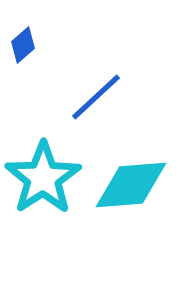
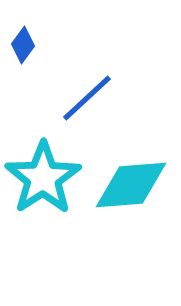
blue diamond: rotated 12 degrees counterclockwise
blue line: moved 9 px left, 1 px down
